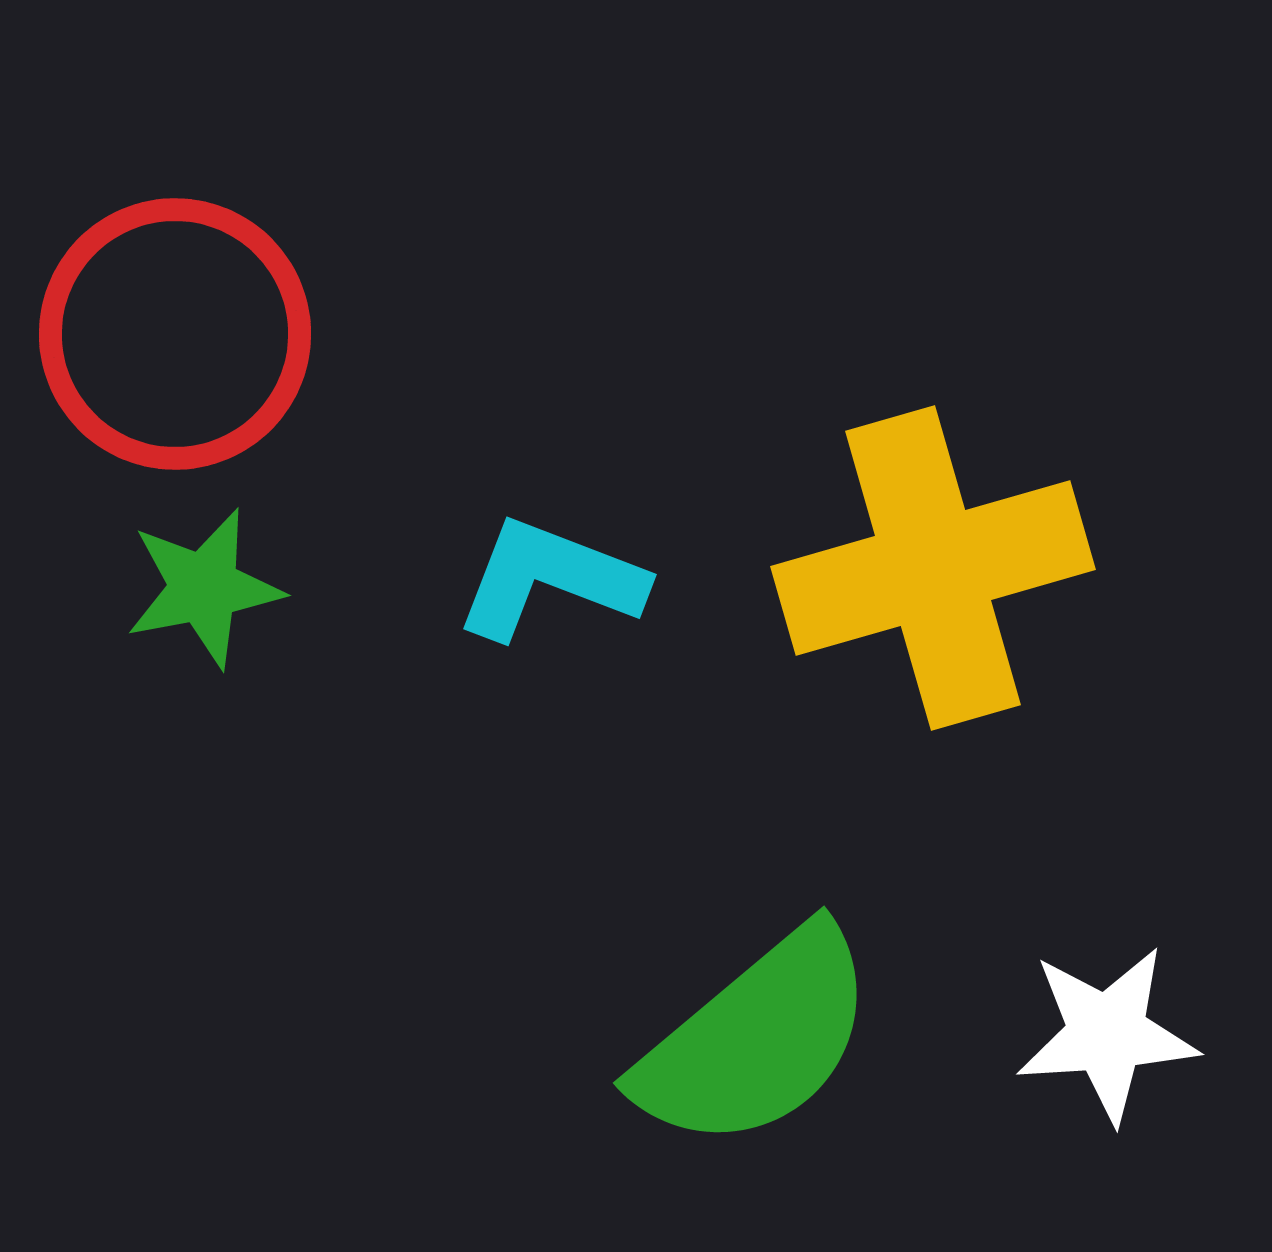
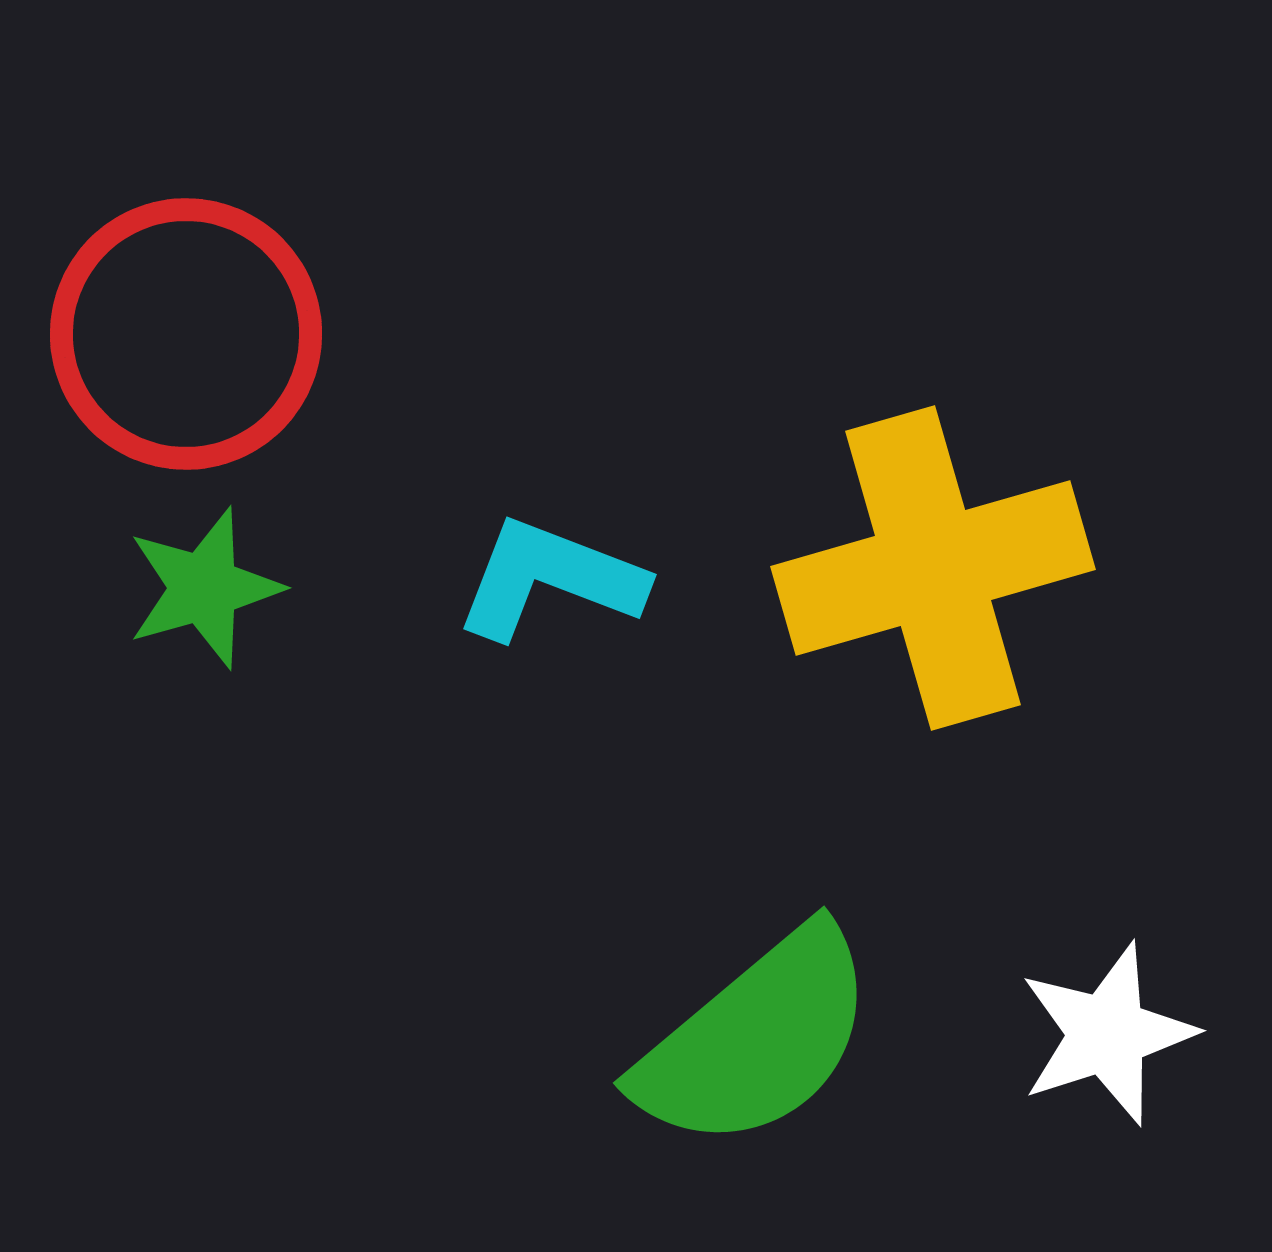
red circle: moved 11 px right
green star: rotated 5 degrees counterclockwise
white star: rotated 14 degrees counterclockwise
